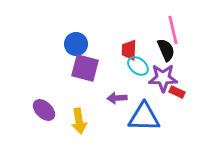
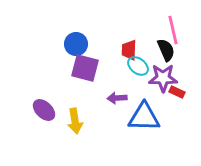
yellow arrow: moved 4 px left
